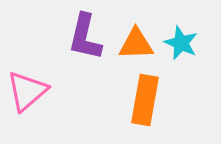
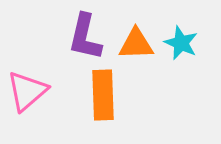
orange rectangle: moved 42 px left, 5 px up; rotated 12 degrees counterclockwise
